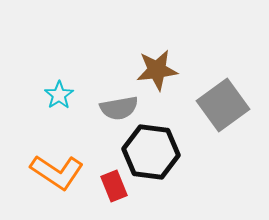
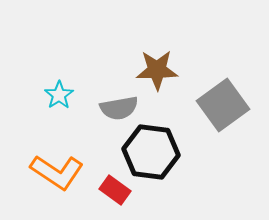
brown star: rotated 6 degrees clockwise
red rectangle: moved 1 px right, 4 px down; rotated 32 degrees counterclockwise
